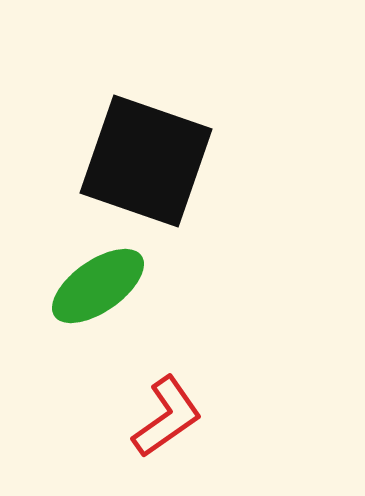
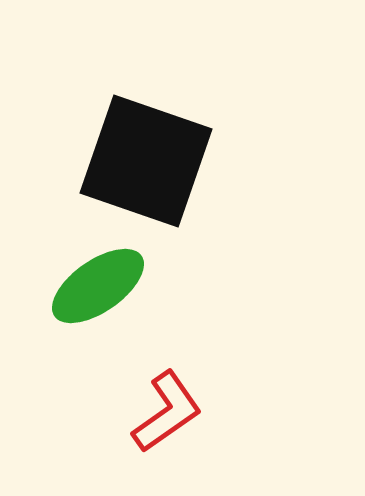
red L-shape: moved 5 px up
